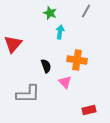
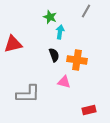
green star: moved 4 px down
red triangle: rotated 36 degrees clockwise
black semicircle: moved 8 px right, 11 px up
pink triangle: moved 1 px left; rotated 32 degrees counterclockwise
